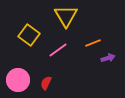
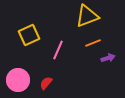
yellow triangle: moved 21 px right; rotated 40 degrees clockwise
yellow square: rotated 30 degrees clockwise
pink line: rotated 30 degrees counterclockwise
red semicircle: rotated 16 degrees clockwise
